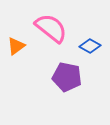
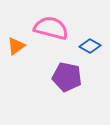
pink semicircle: rotated 24 degrees counterclockwise
